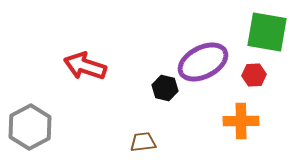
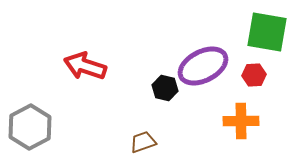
purple ellipse: moved 4 px down
brown trapezoid: rotated 12 degrees counterclockwise
